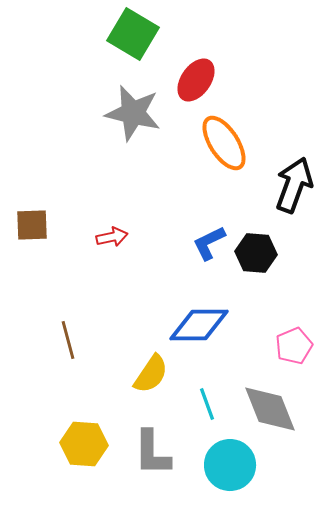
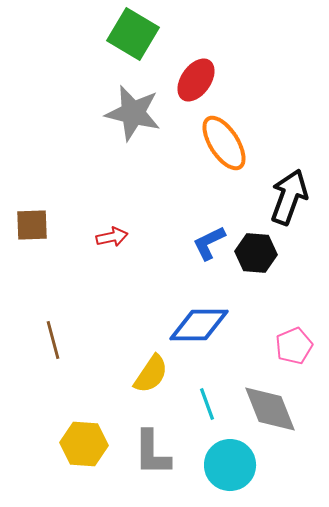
black arrow: moved 5 px left, 12 px down
brown line: moved 15 px left
